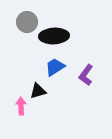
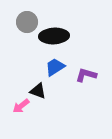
purple L-shape: rotated 70 degrees clockwise
black triangle: rotated 36 degrees clockwise
pink arrow: rotated 126 degrees counterclockwise
